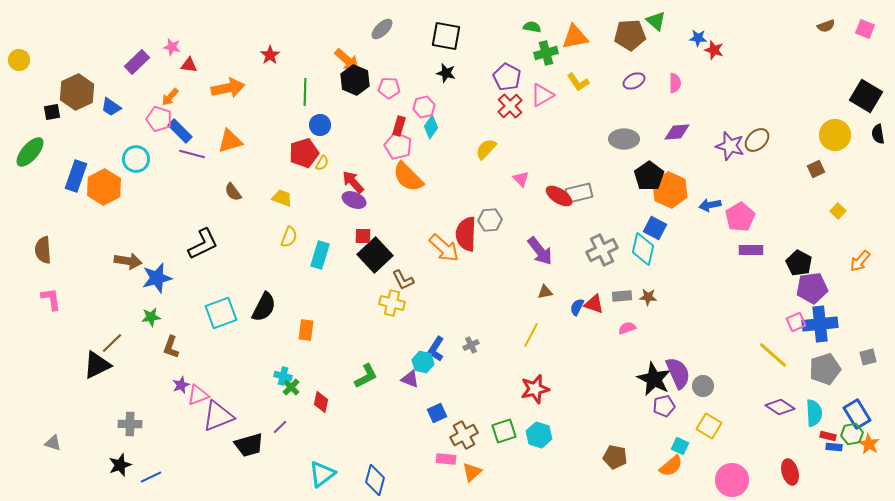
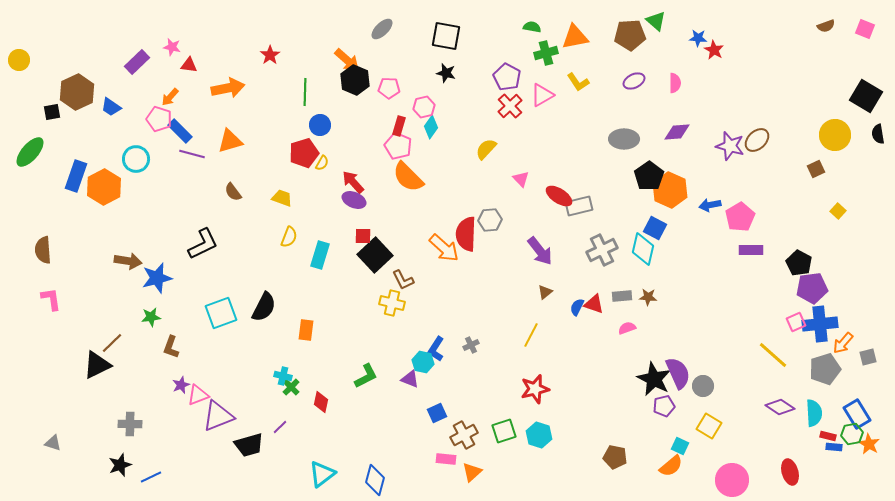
red star at (714, 50): rotated 12 degrees clockwise
gray rectangle at (579, 193): moved 13 px down
orange arrow at (860, 261): moved 17 px left, 82 px down
brown triangle at (545, 292): rotated 28 degrees counterclockwise
